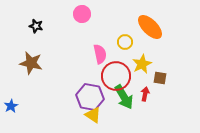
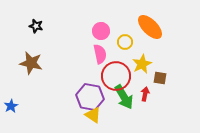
pink circle: moved 19 px right, 17 px down
